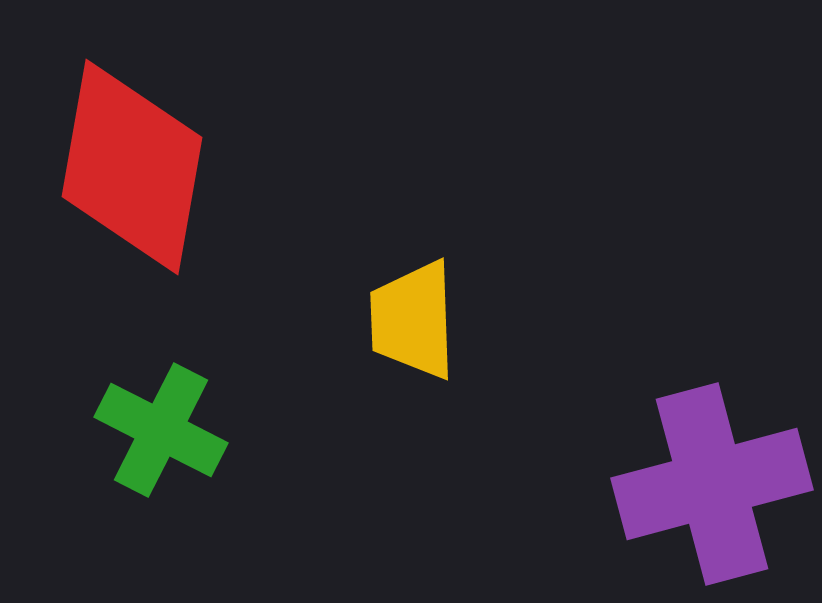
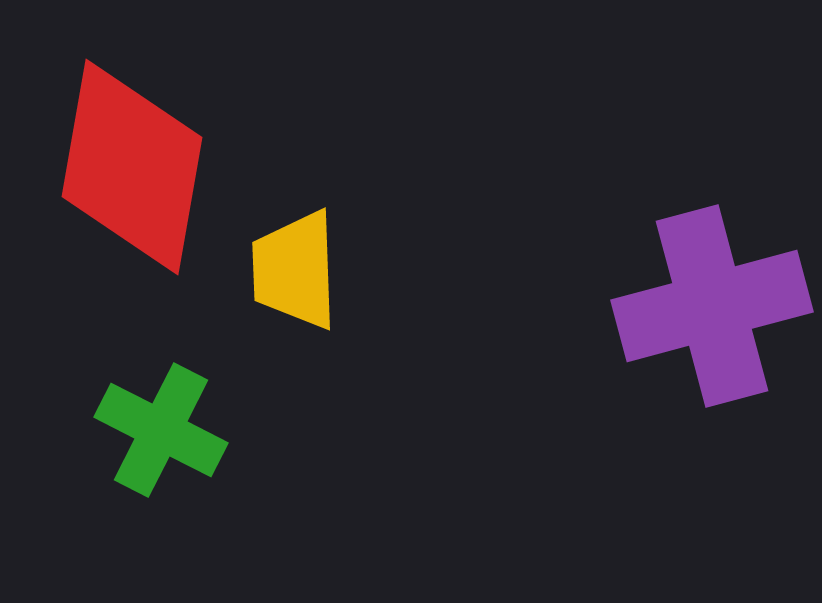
yellow trapezoid: moved 118 px left, 50 px up
purple cross: moved 178 px up
